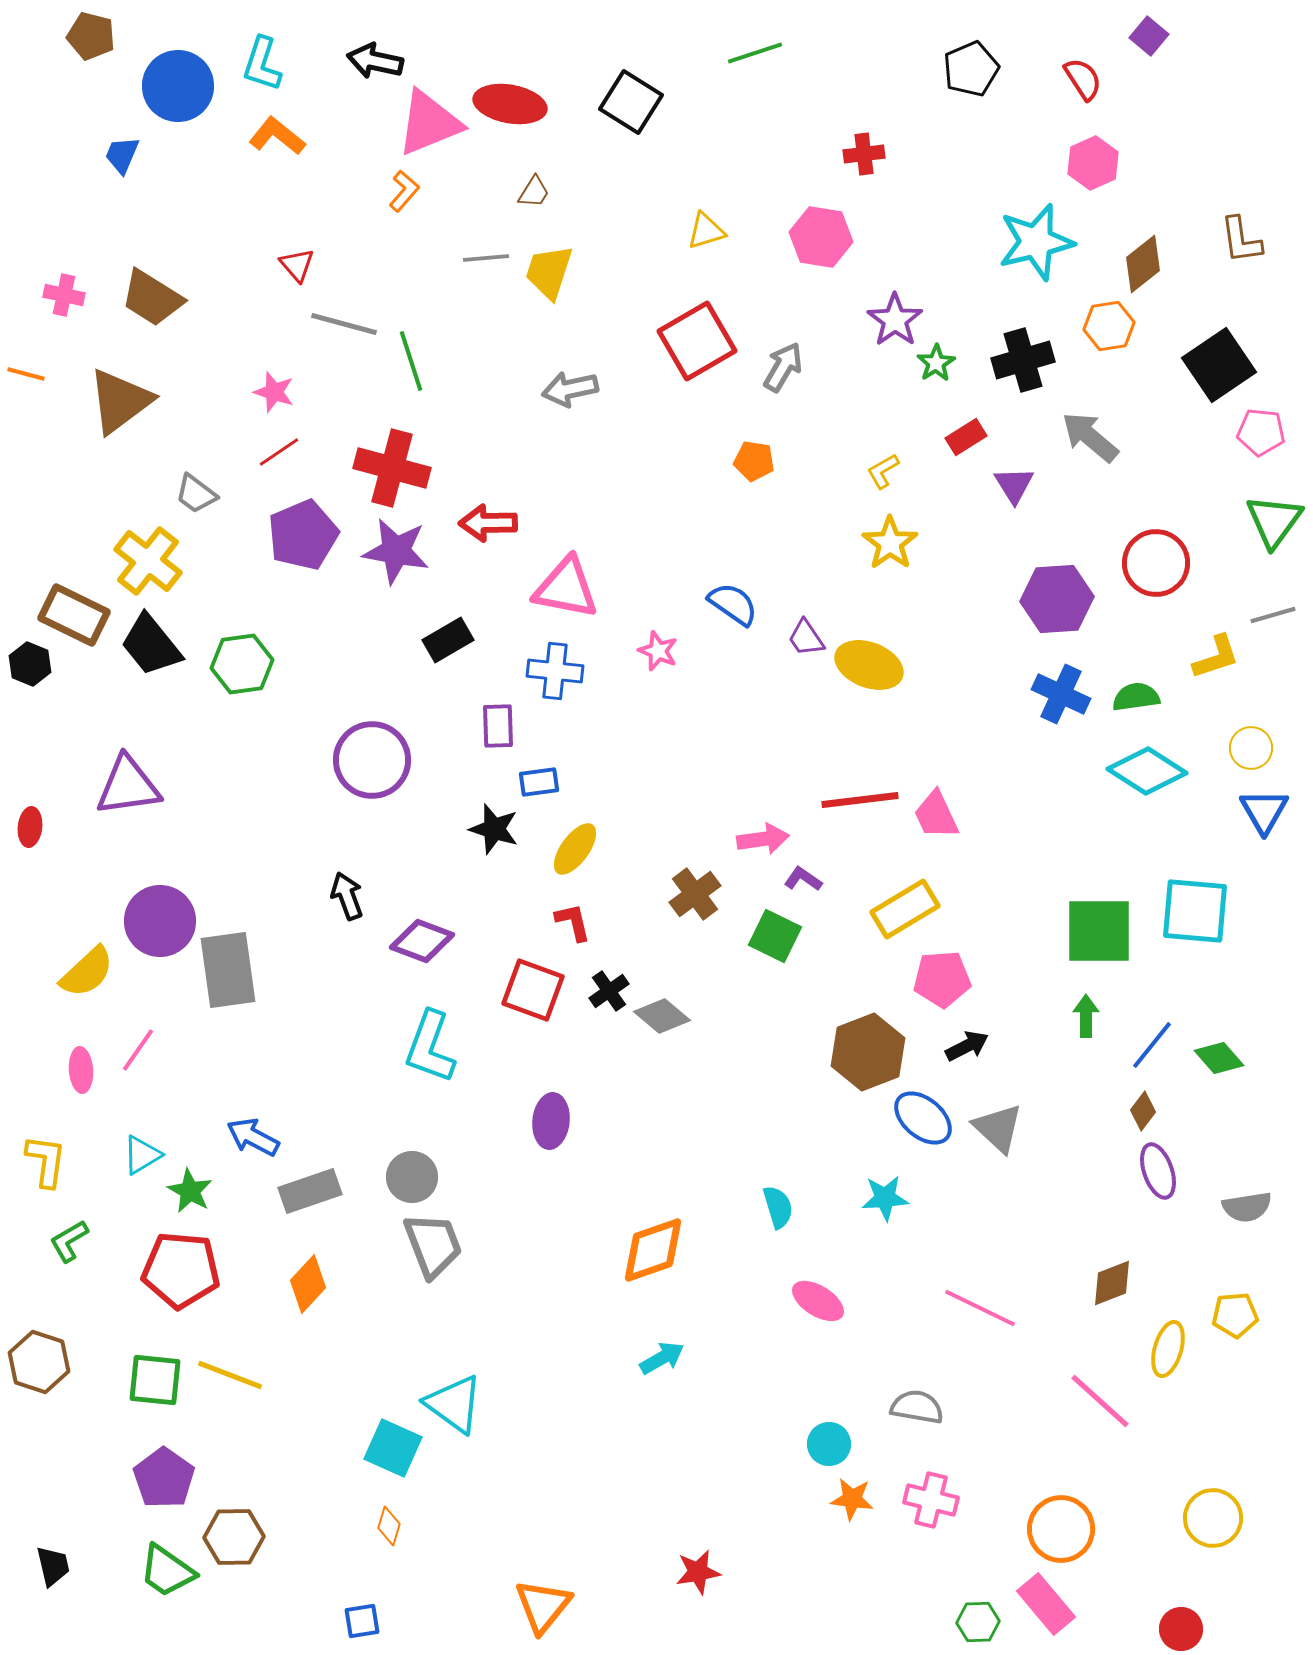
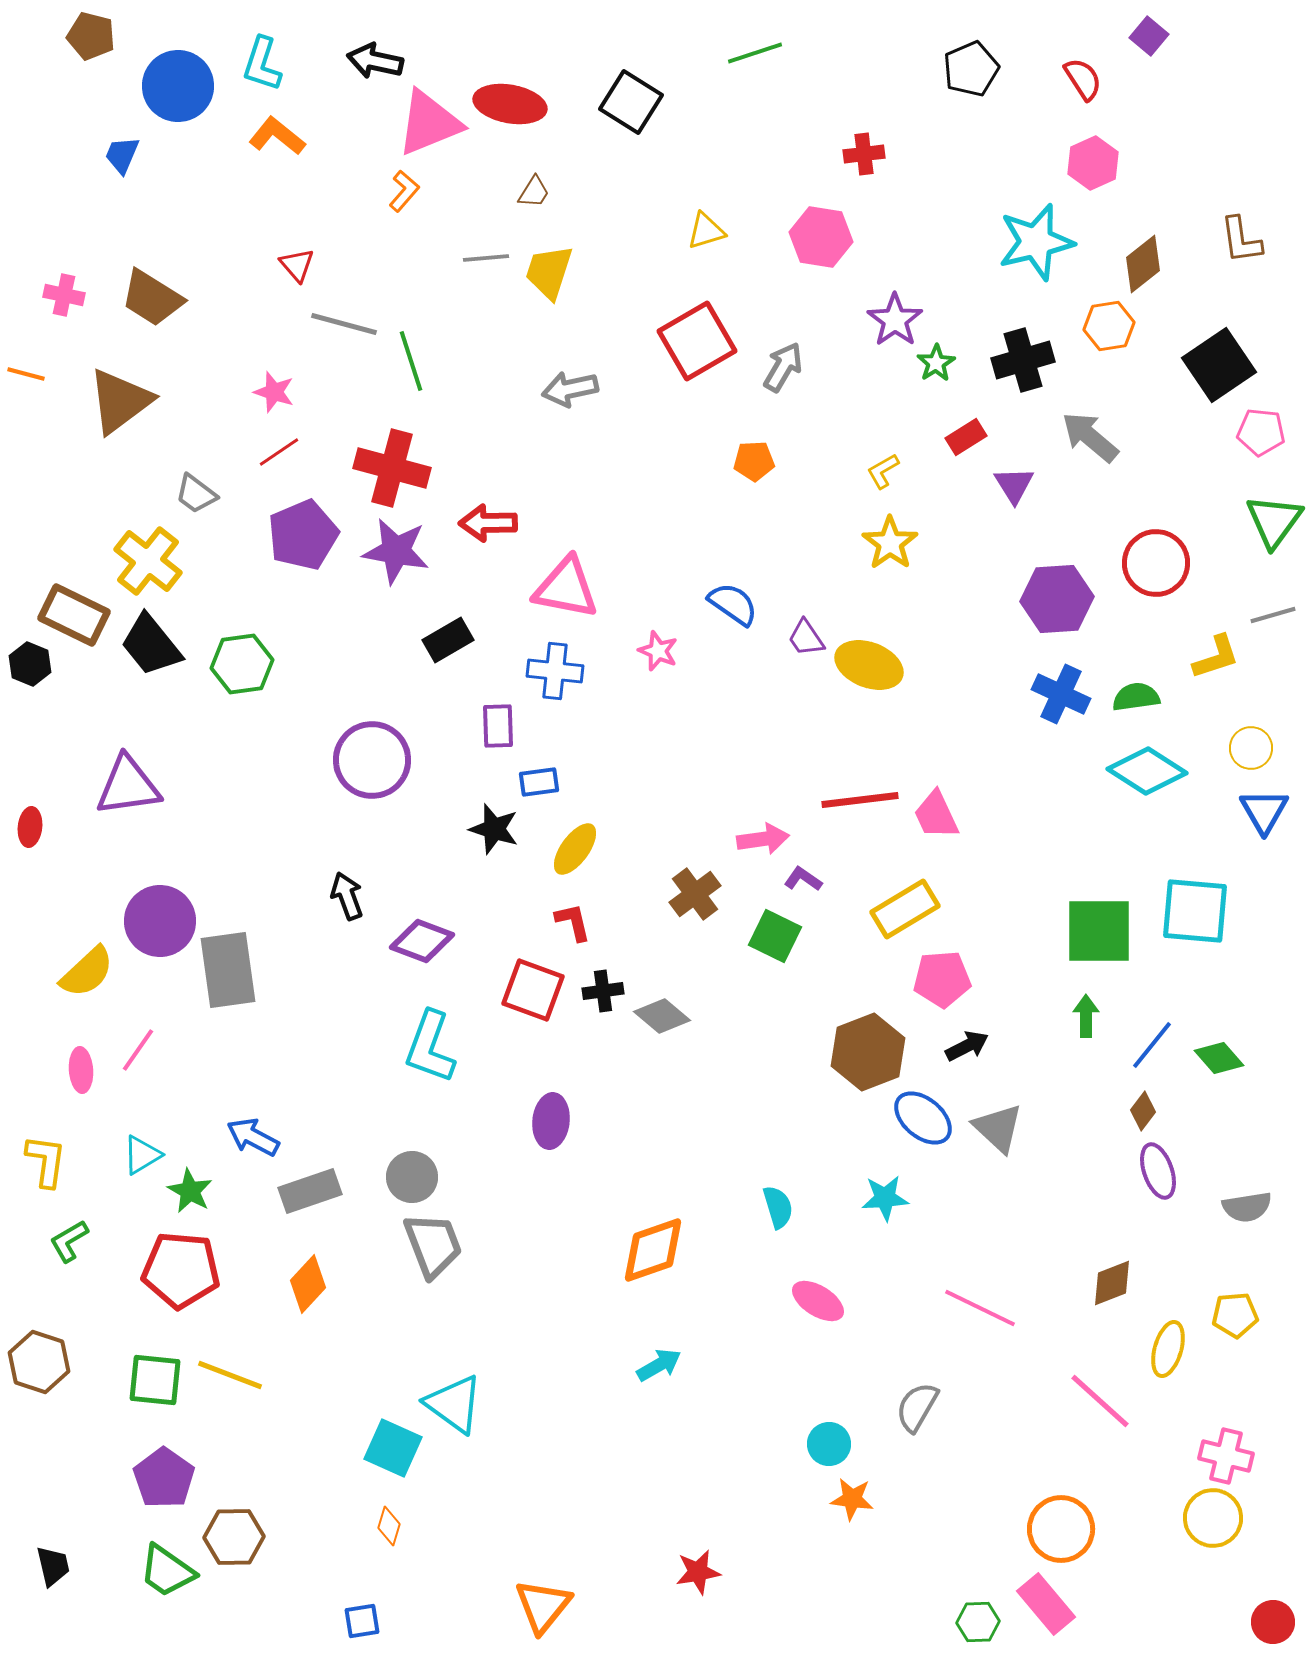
orange pentagon at (754, 461): rotated 12 degrees counterclockwise
black cross at (609, 991): moved 6 px left; rotated 27 degrees clockwise
cyan arrow at (662, 1358): moved 3 px left, 7 px down
gray semicircle at (917, 1407): rotated 70 degrees counterclockwise
pink cross at (931, 1500): moved 295 px right, 44 px up
red circle at (1181, 1629): moved 92 px right, 7 px up
